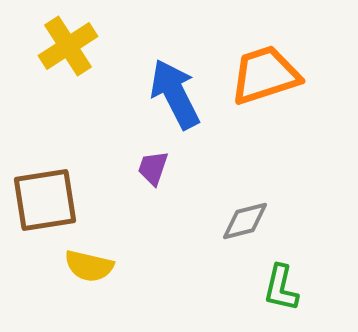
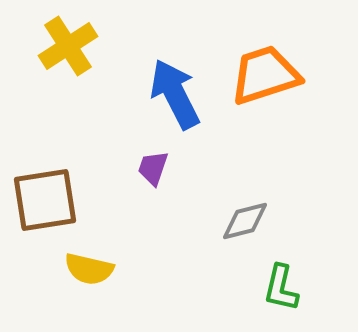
yellow semicircle: moved 3 px down
